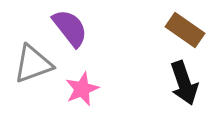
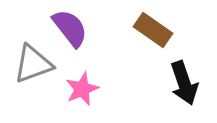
brown rectangle: moved 32 px left
